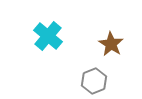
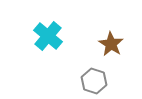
gray hexagon: rotated 20 degrees counterclockwise
